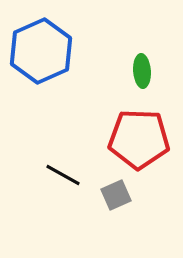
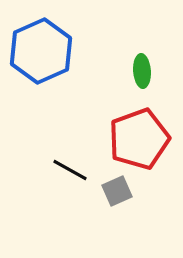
red pentagon: rotated 22 degrees counterclockwise
black line: moved 7 px right, 5 px up
gray square: moved 1 px right, 4 px up
